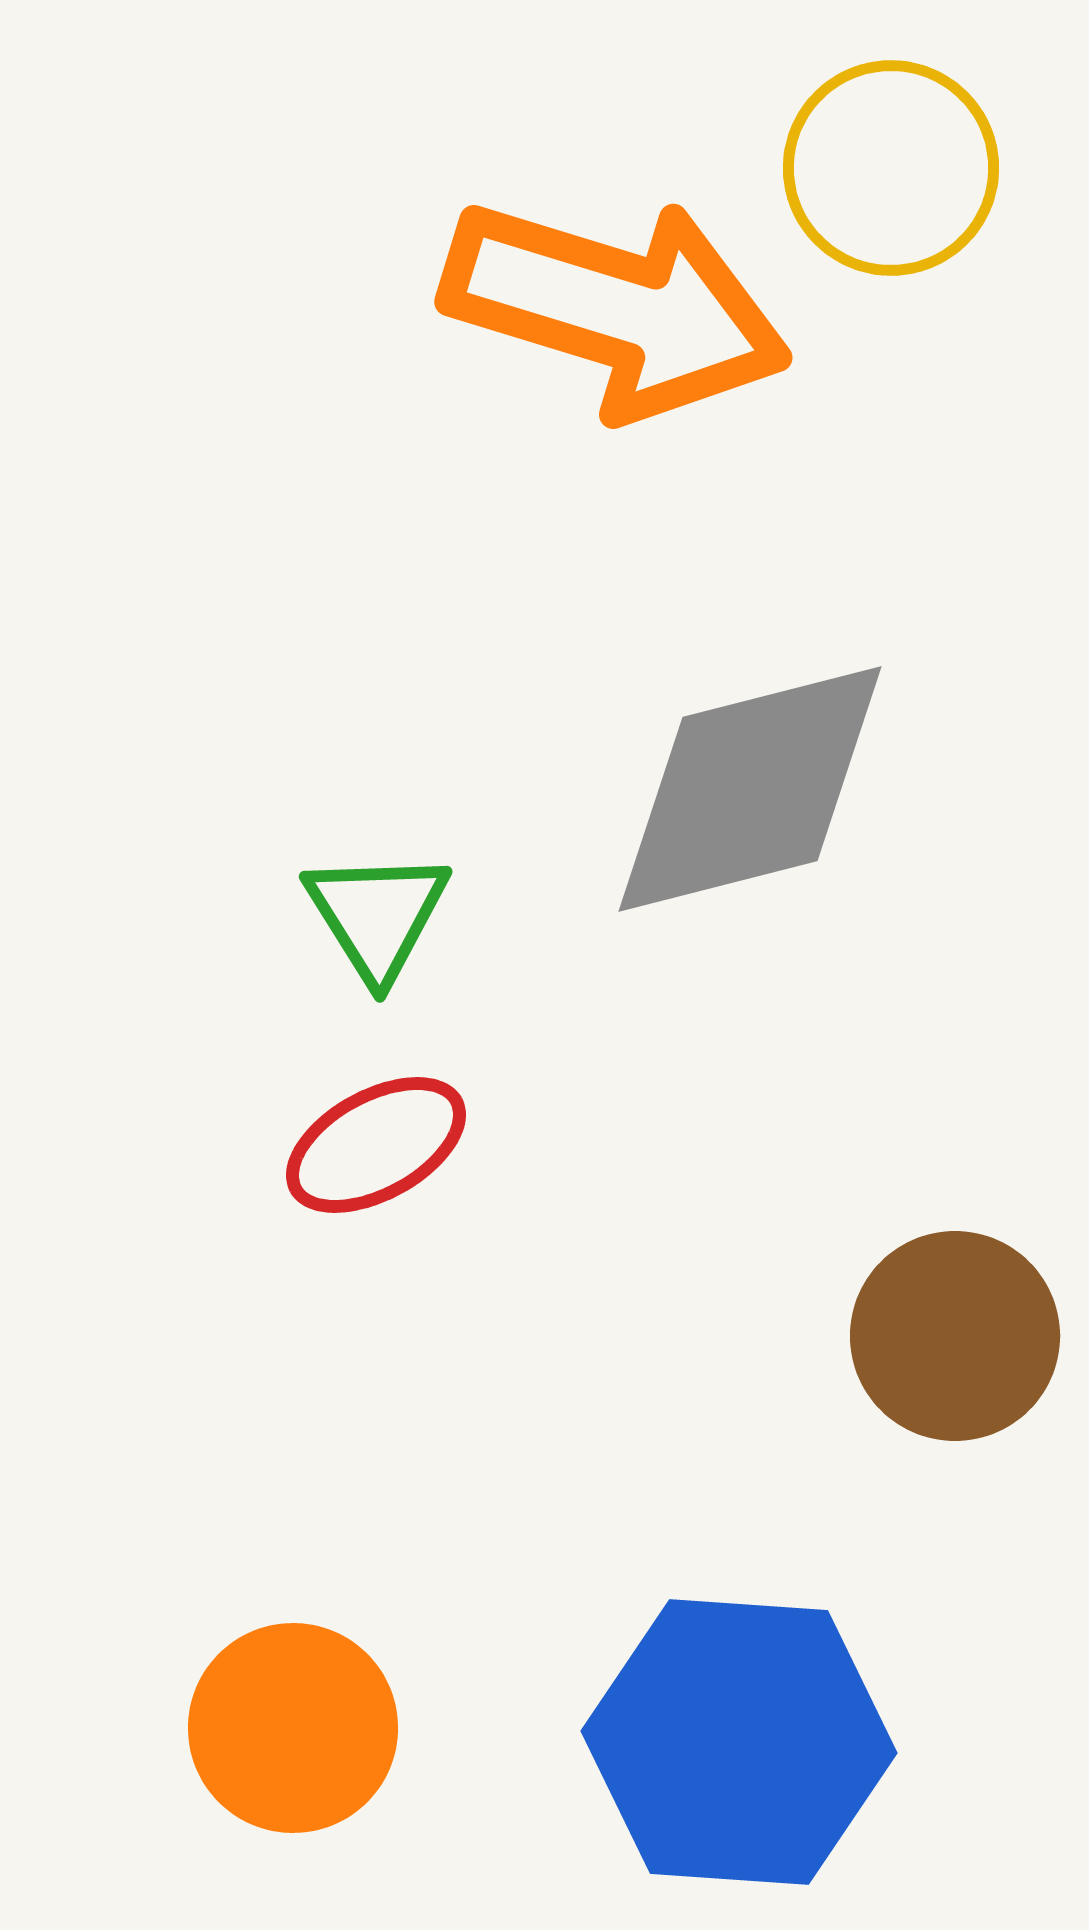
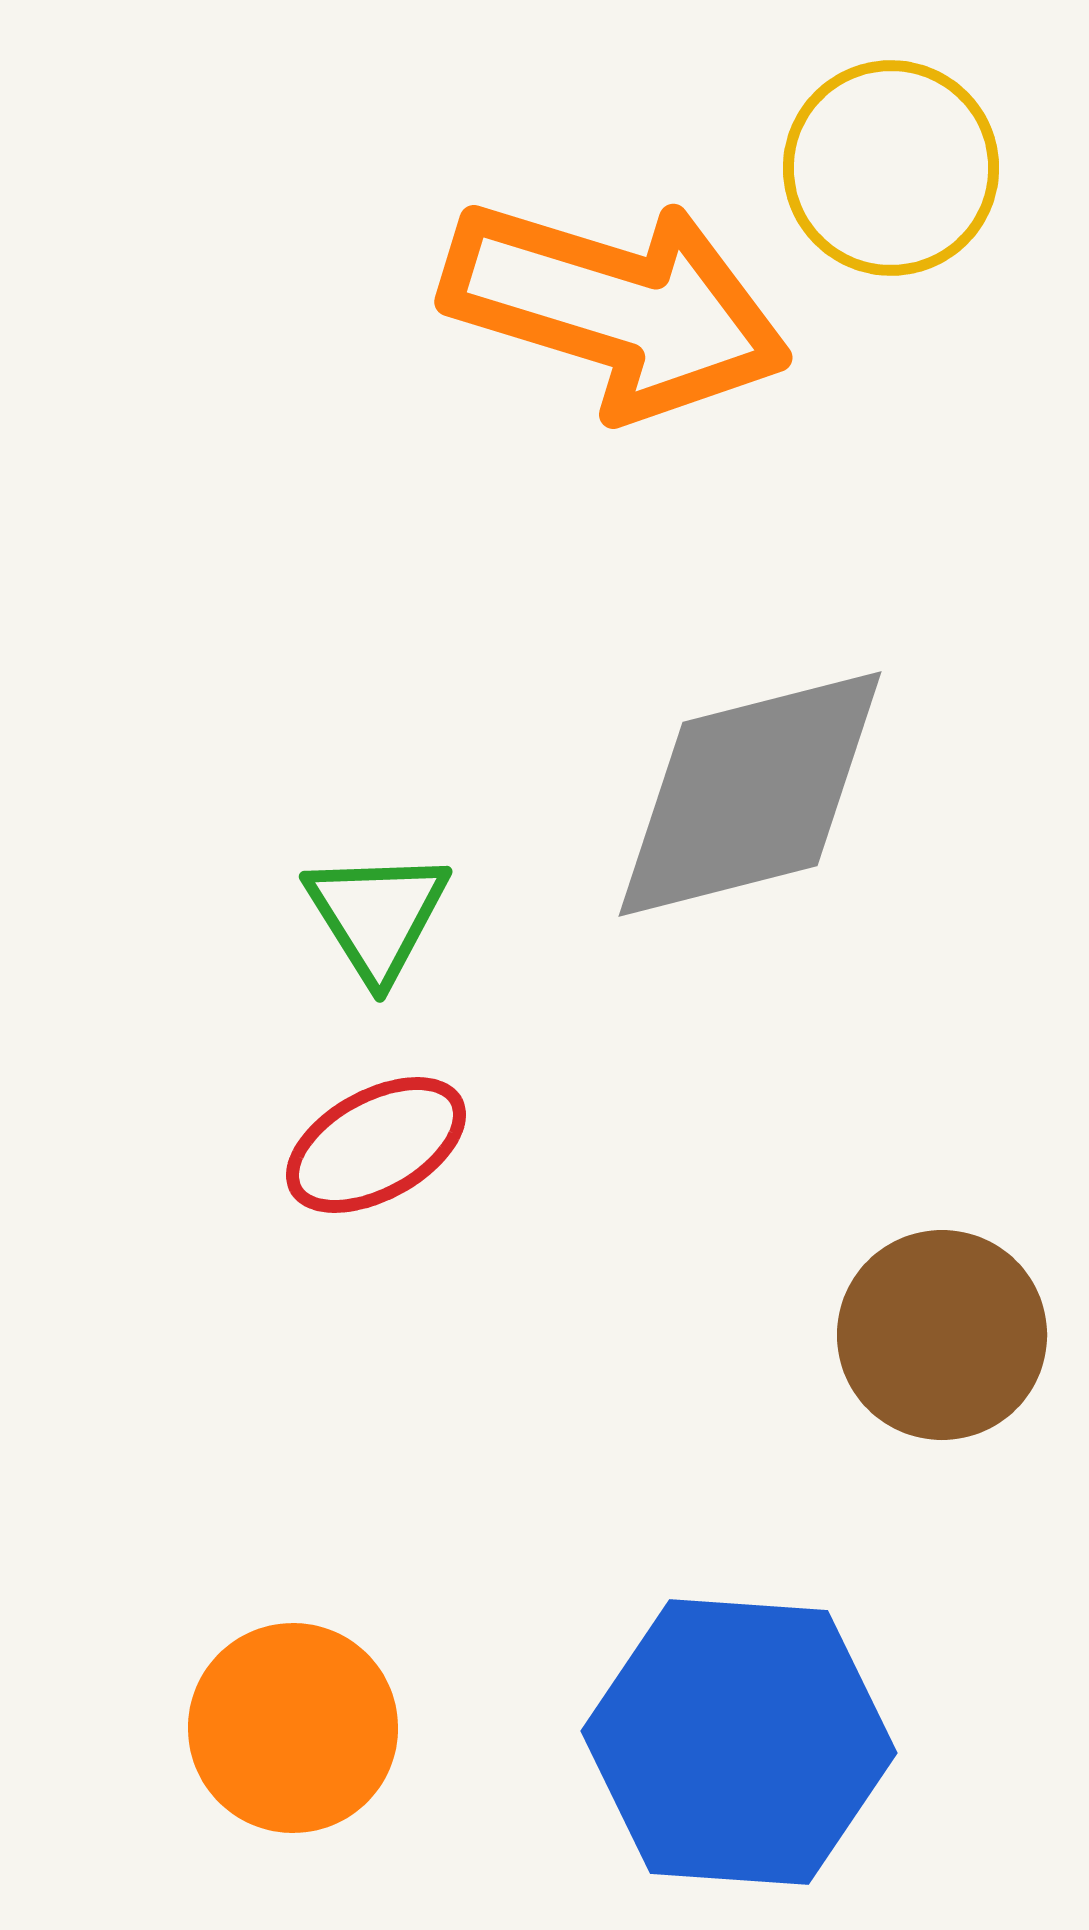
gray diamond: moved 5 px down
brown circle: moved 13 px left, 1 px up
